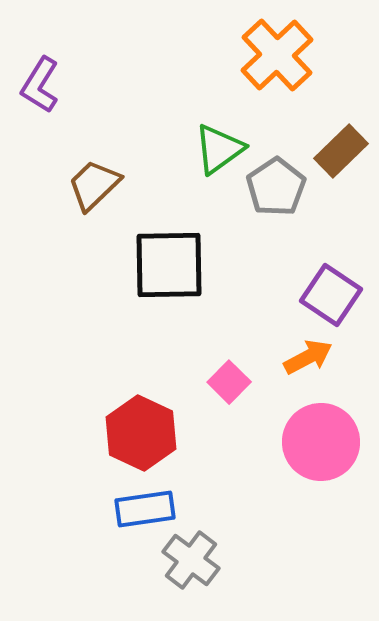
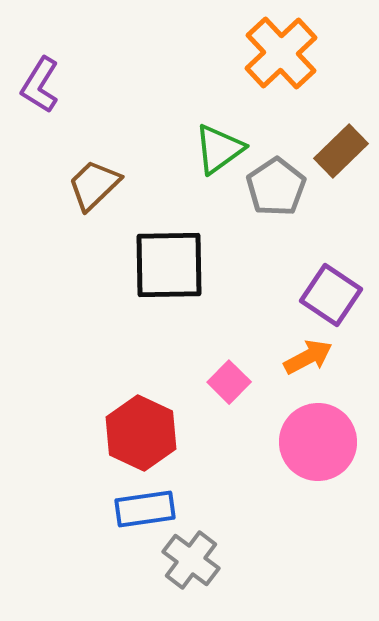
orange cross: moved 4 px right, 2 px up
pink circle: moved 3 px left
